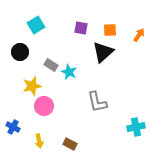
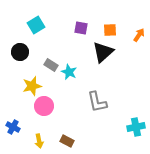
brown rectangle: moved 3 px left, 3 px up
